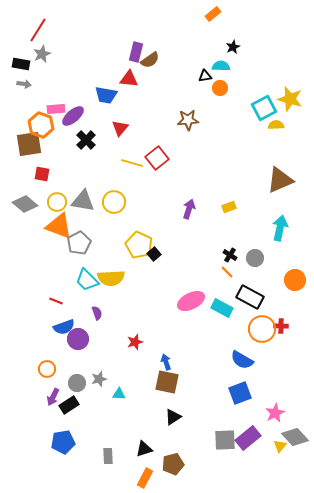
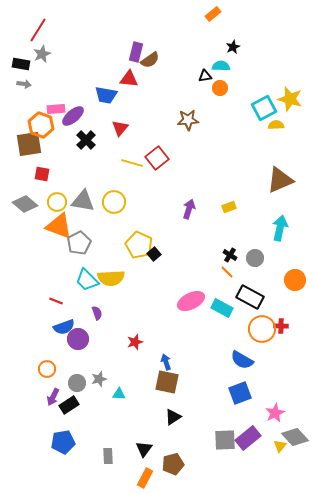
black triangle at (144, 449): rotated 36 degrees counterclockwise
